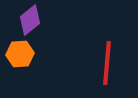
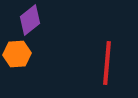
orange hexagon: moved 3 px left
